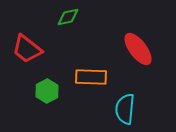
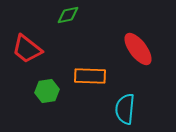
green diamond: moved 2 px up
orange rectangle: moved 1 px left, 1 px up
green hexagon: rotated 20 degrees clockwise
